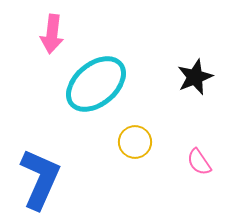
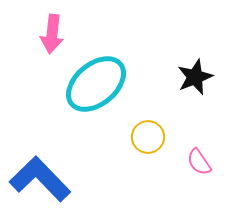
yellow circle: moved 13 px right, 5 px up
blue L-shape: rotated 68 degrees counterclockwise
